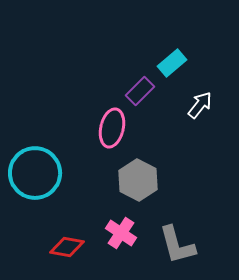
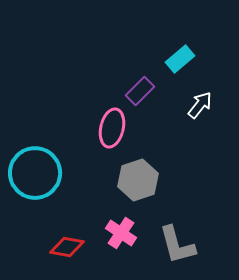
cyan rectangle: moved 8 px right, 4 px up
gray hexagon: rotated 15 degrees clockwise
